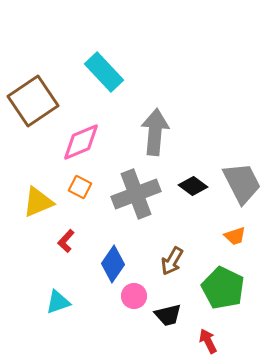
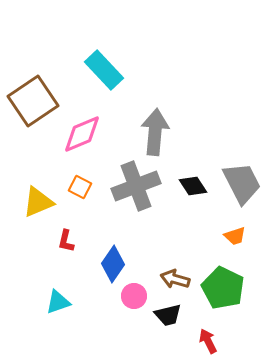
cyan rectangle: moved 2 px up
pink diamond: moved 1 px right, 8 px up
black diamond: rotated 20 degrees clockwise
gray cross: moved 8 px up
red L-shape: rotated 30 degrees counterclockwise
brown arrow: moved 3 px right, 18 px down; rotated 76 degrees clockwise
